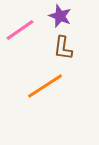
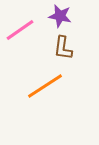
purple star: rotated 10 degrees counterclockwise
